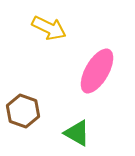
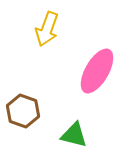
yellow arrow: moved 2 px left, 1 px down; rotated 84 degrees clockwise
green triangle: moved 3 px left, 2 px down; rotated 16 degrees counterclockwise
